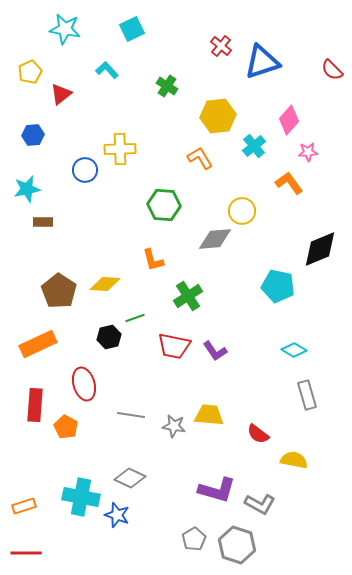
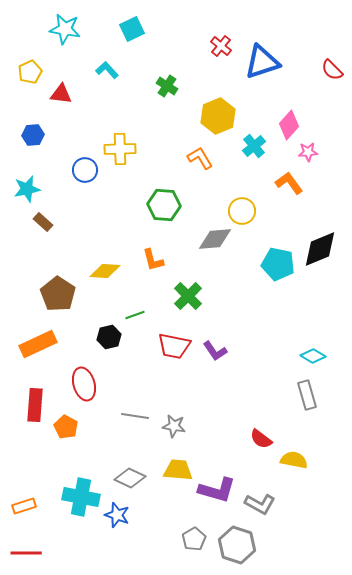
red triangle at (61, 94): rotated 45 degrees clockwise
yellow hexagon at (218, 116): rotated 16 degrees counterclockwise
pink diamond at (289, 120): moved 5 px down
brown rectangle at (43, 222): rotated 42 degrees clockwise
yellow diamond at (105, 284): moved 13 px up
cyan pentagon at (278, 286): moved 22 px up
brown pentagon at (59, 291): moved 1 px left, 3 px down
green cross at (188, 296): rotated 12 degrees counterclockwise
green line at (135, 318): moved 3 px up
cyan diamond at (294, 350): moved 19 px right, 6 px down
gray line at (131, 415): moved 4 px right, 1 px down
yellow trapezoid at (209, 415): moved 31 px left, 55 px down
red semicircle at (258, 434): moved 3 px right, 5 px down
